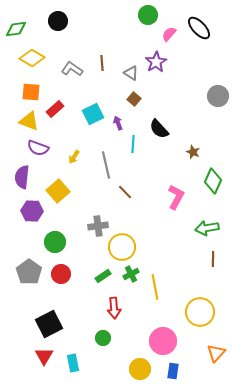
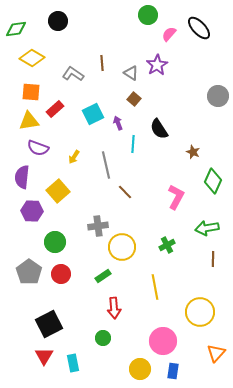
purple star at (156, 62): moved 1 px right, 3 px down
gray L-shape at (72, 69): moved 1 px right, 5 px down
yellow triangle at (29, 121): rotated 30 degrees counterclockwise
black semicircle at (159, 129): rotated 10 degrees clockwise
green cross at (131, 274): moved 36 px right, 29 px up
